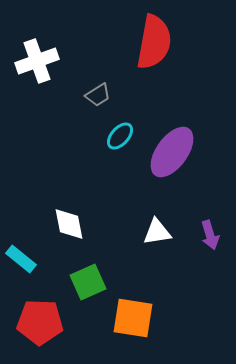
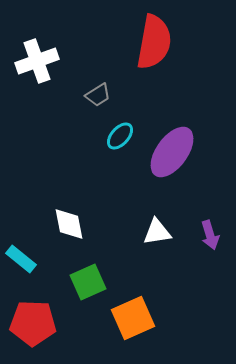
orange square: rotated 33 degrees counterclockwise
red pentagon: moved 7 px left, 1 px down
